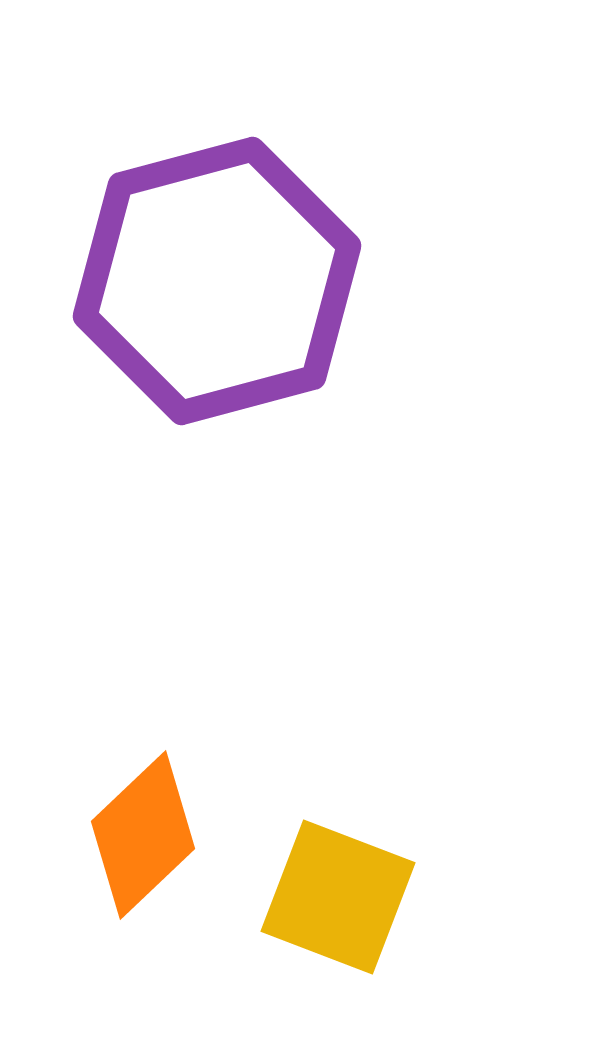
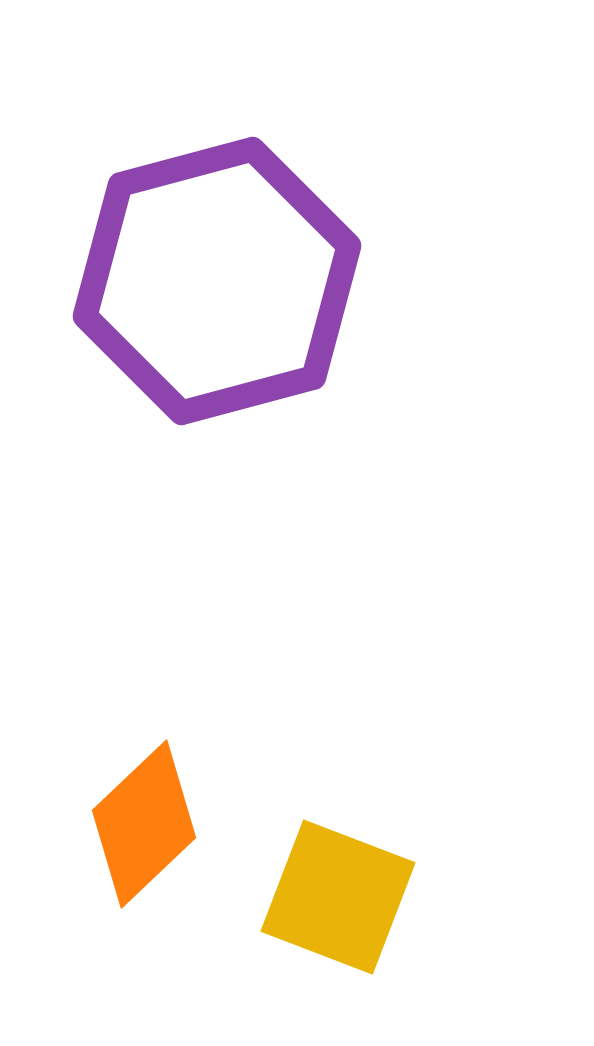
orange diamond: moved 1 px right, 11 px up
